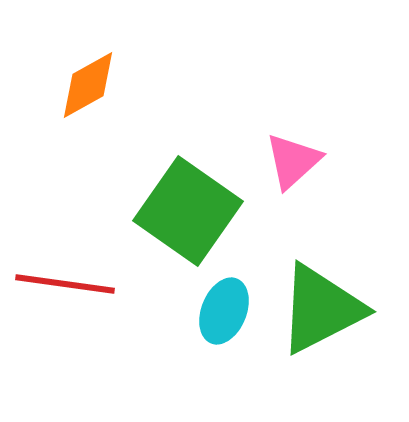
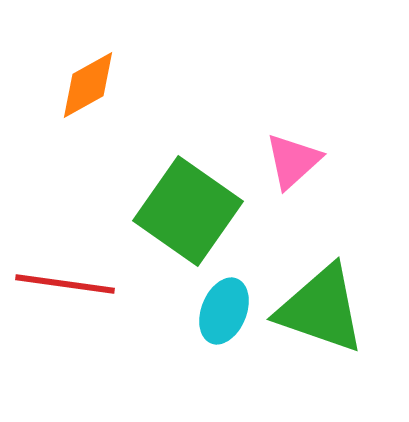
green triangle: rotated 46 degrees clockwise
